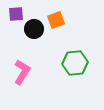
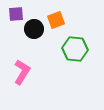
green hexagon: moved 14 px up; rotated 10 degrees clockwise
